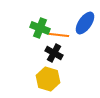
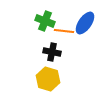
green cross: moved 5 px right, 7 px up
orange line: moved 5 px right, 4 px up
black cross: moved 2 px left, 1 px up; rotated 18 degrees counterclockwise
